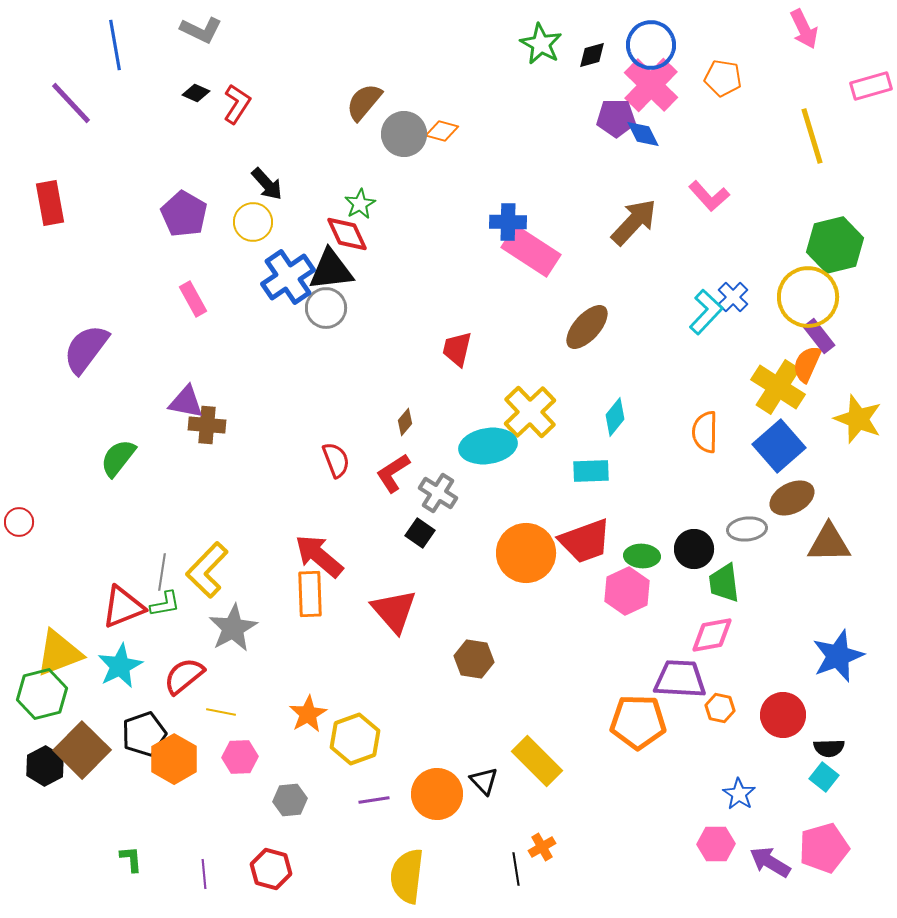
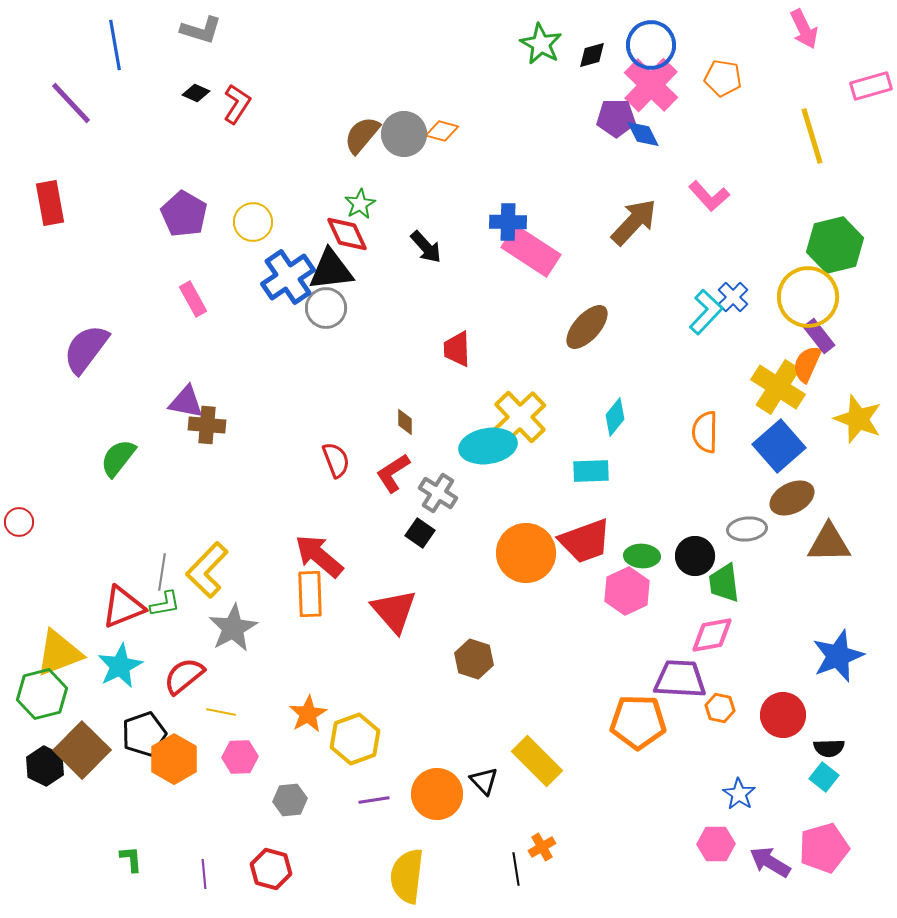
gray L-shape at (201, 30): rotated 9 degrees counterclockwise
brown semicircle at (364, 102): moved 2 px left, 33 px down
black arrow at (267, 184): moved 159 px right, 63 px down
red trapezoid at (457, 349): rotated 15 degrees counterclockwise
yellow cross at (530, 412): moved 10 px left, 5 px down
brown diamond at (405, 422): rotated 40 degrees counterclockwise
black circle at (694, 549): moved 1 px right, 7 px down
brown hexagon at (474, 659): rotated 9 degrees clockwise
black hexagon at (45, 766): rotated 6 degrees counterclockwise
